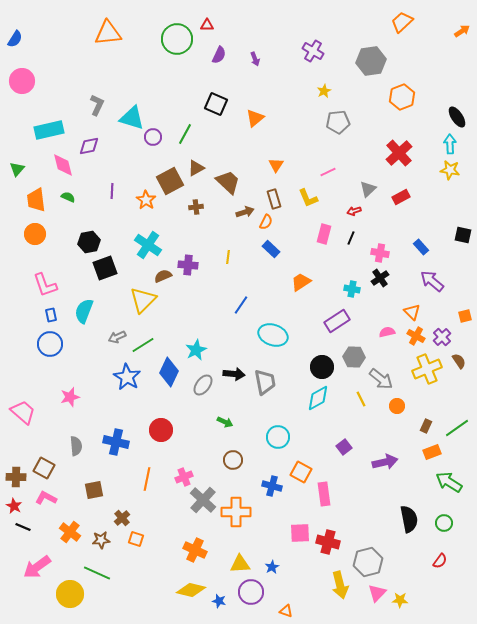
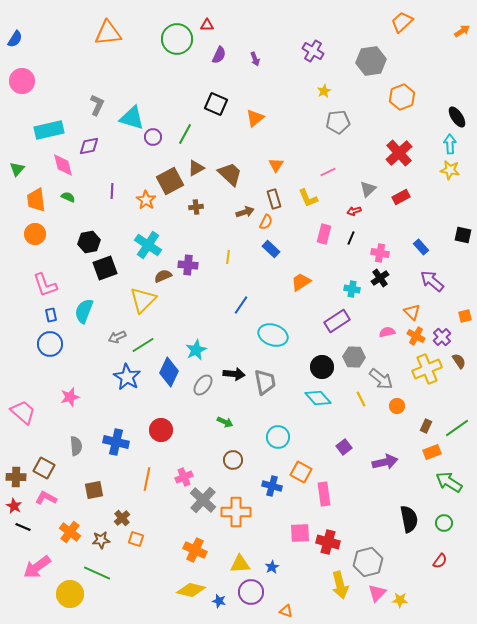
brown trapezoid at (228, 182): moved 2 px right, 8 px up
cyan diamond at (318, 398): rotated 76 degrees clockwise
